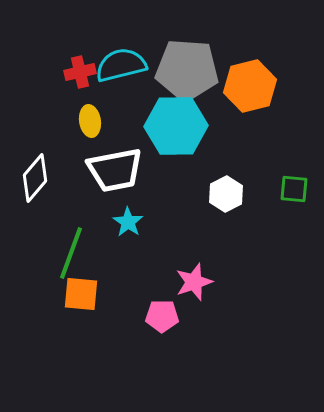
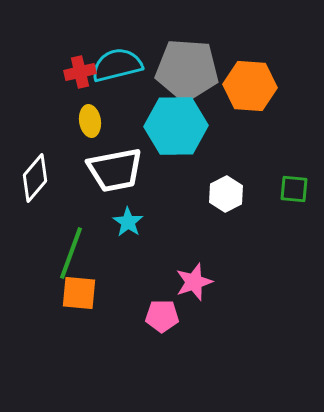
cyan semicircle: moved 4 px left
orange hexagon: rotated 18 degrees clockwise
orange square: moved 2 px left, 1 px up
